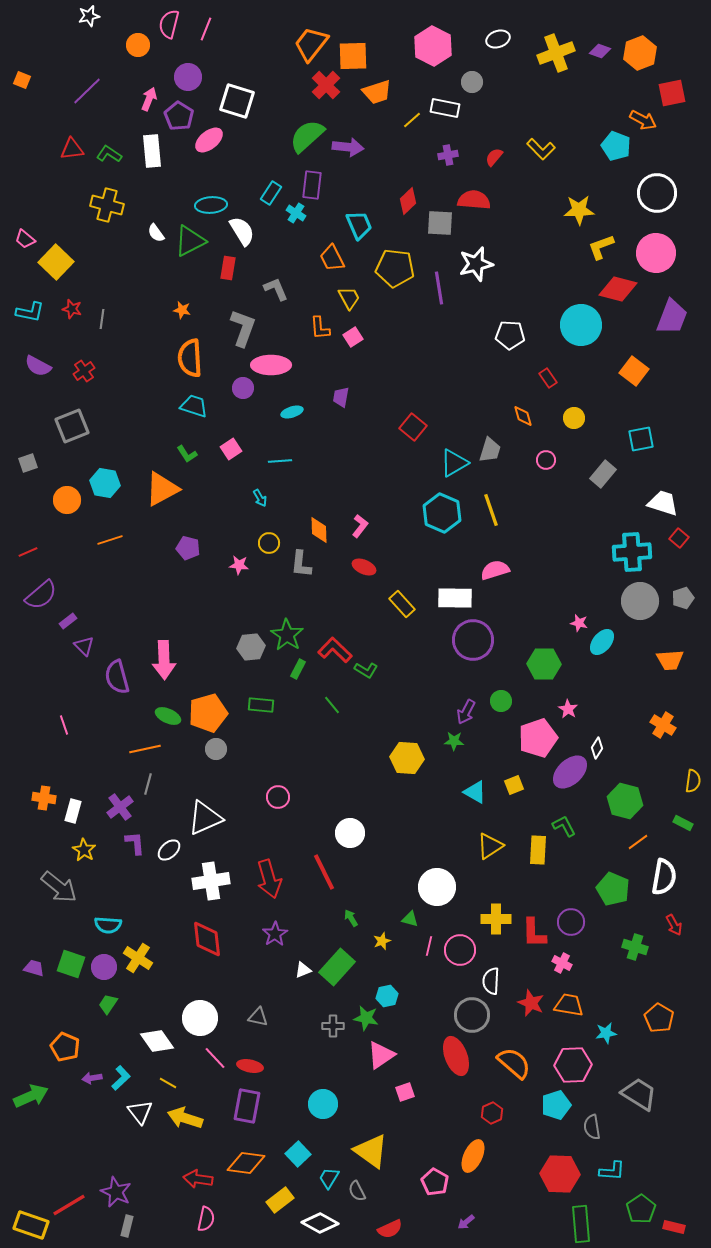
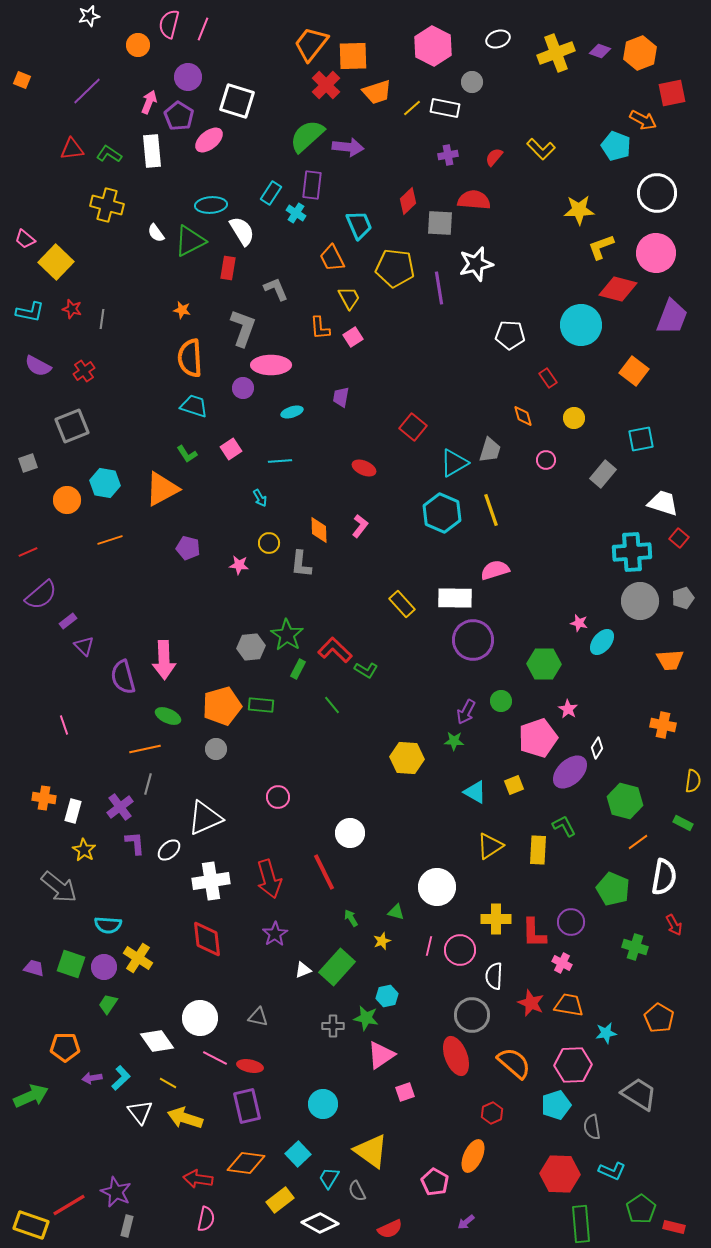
pink line at (206, 29): moved 3 px left
pink arrow at (149, 99): moved 3 px down
yellow line at (412, 120): moved 12 px up
red ellipse at (364, 567): moved 99 px up
purple semicircle at (117, 677): moved 6 px right
orange pentagon at (208, 713): moved 14 px right, 7 px up
orange cross at (663, 725): rotated 20 degrees counterclockwise
green triangle at (410, 919): moved 14 px left, 7 px up
white semicircle at (491, 981): moved 3 px right, 5 px up
orange pentagon at (65, 1047): rotated 24 degrees counterclockwise
pink line at (215, 1058): rotated 20 degrees counterclockwise
purple rectangle at (247, 1106): rotated 24 degrees counterclockwise
cyan L-shape at (612, 1171): rotated 20 degrees clockwise
